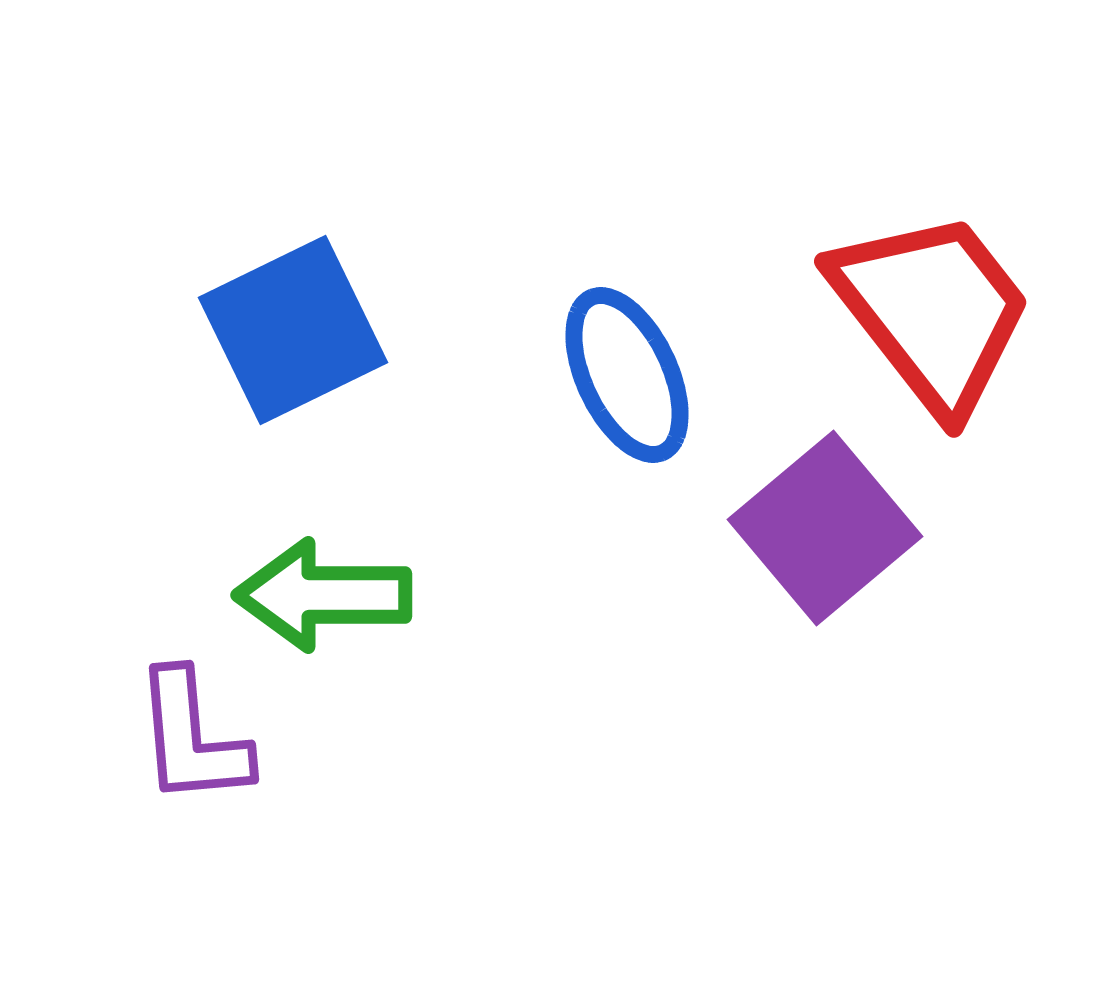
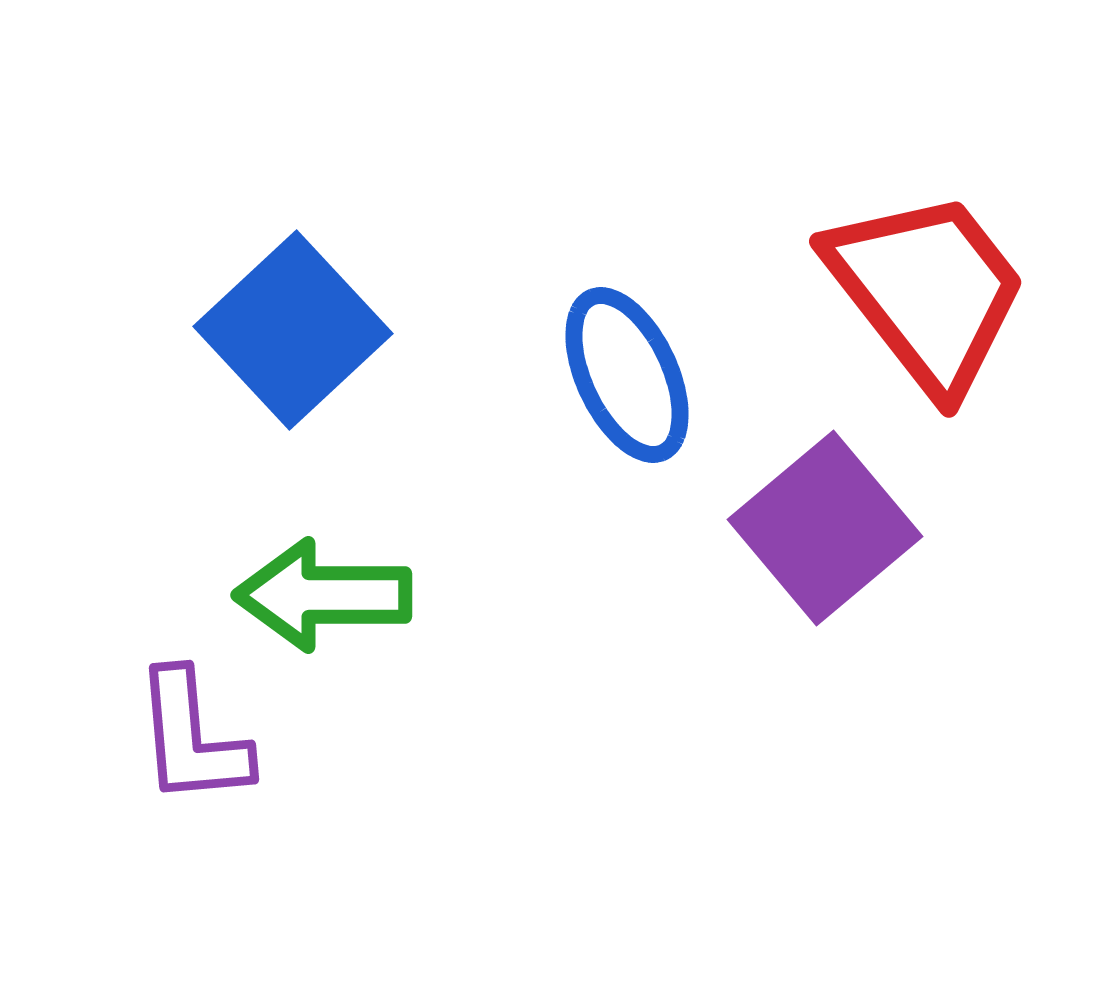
red trapezoid: moved 5 px left, 20 px up
blue square: rotated 17 degrees counterclockwise
